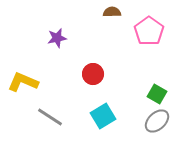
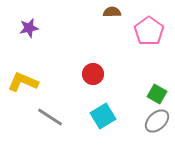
purple star: moved 28 px left, 10 px up
